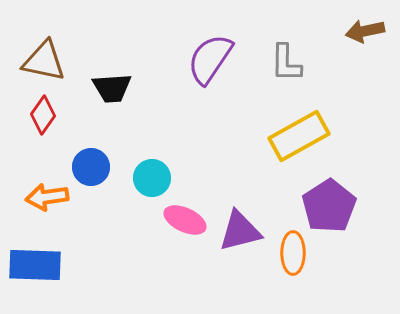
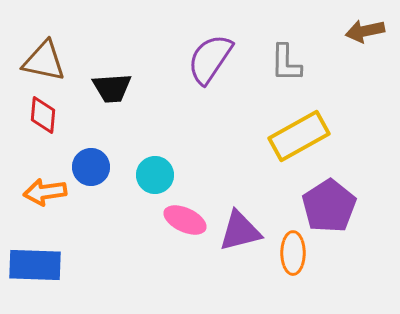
red diamond: rotated 30 degrees counterclockwise
cyan circle: moved 3 px right, 3 px up
orange arrow: moved 2 px left, 5 px up
